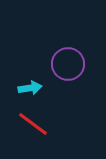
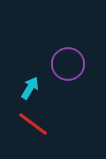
cyan arrow: rotated 50 degrees counterclockwise
